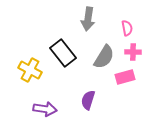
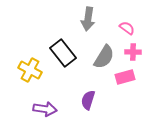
pink semicircle: rotated 42 degrees counterclockwise
